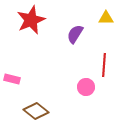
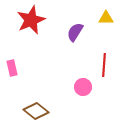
purple semicircle: moved 2 px up
pink rectangle: moved 11 px up; rotated 63 degrees clockwise
pink circle: moved 3 px left
